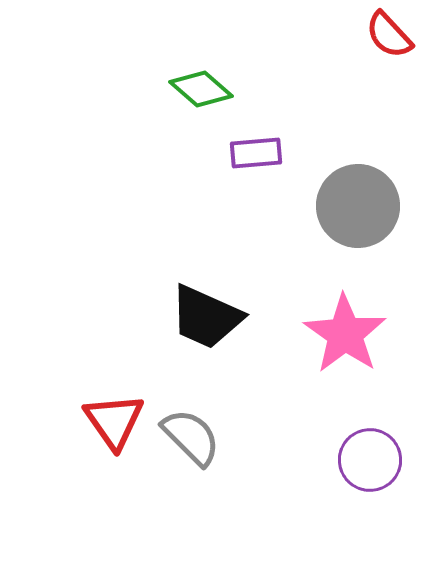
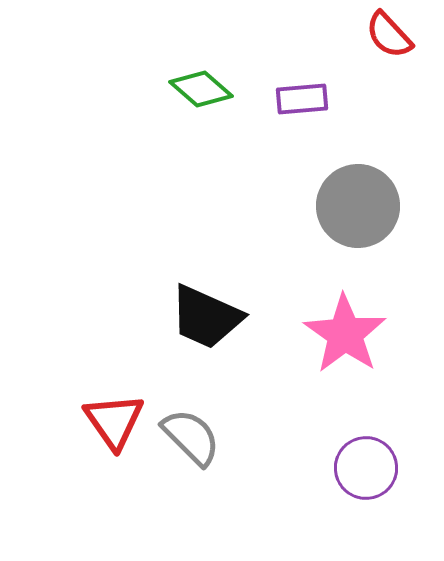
purple rectangle: moved 46 px right, 54 px up
purple circle: moved 4 px left, 8 px down
